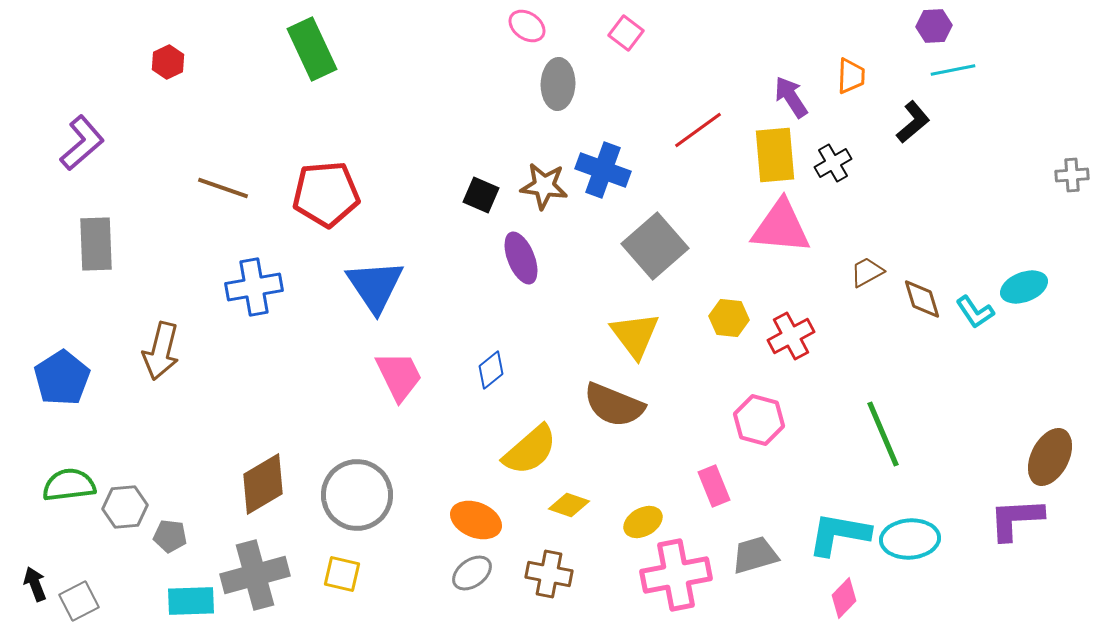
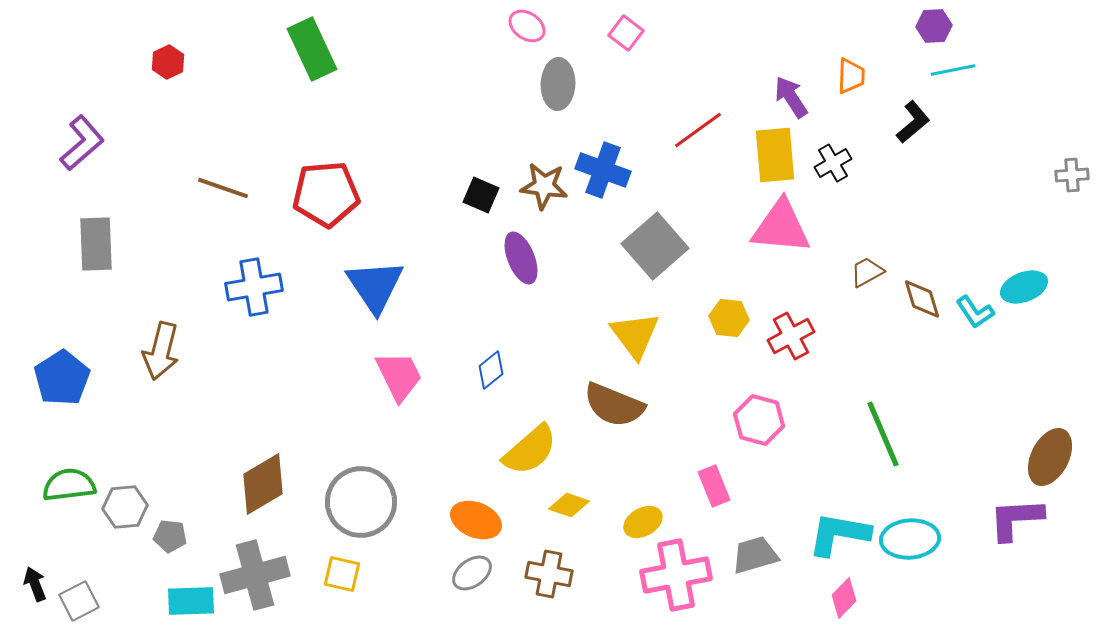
gray circle at (357, 495): moved 4 px right, 7 px down
